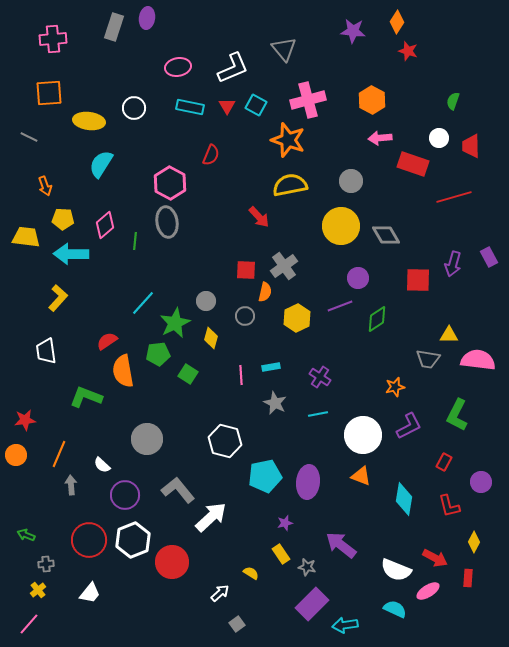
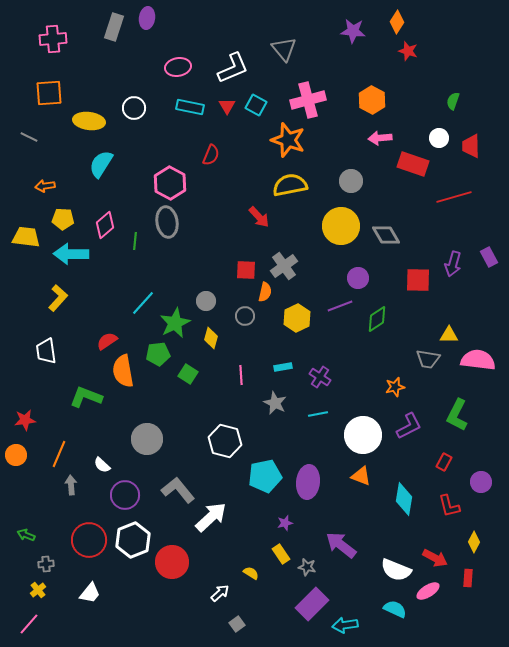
orange arrow at (45, 186): rotated 102 degrees clockwise
cyan rectangle at (271, 367): moved 12 px right
